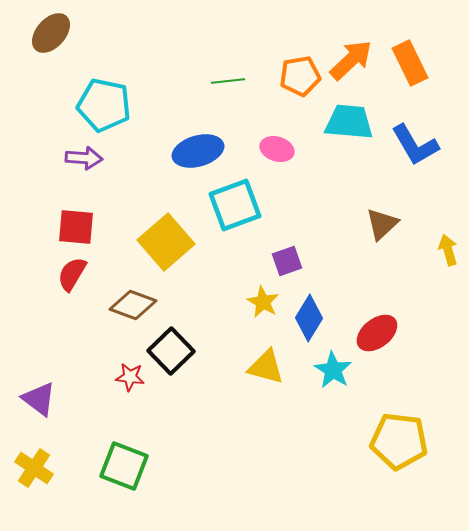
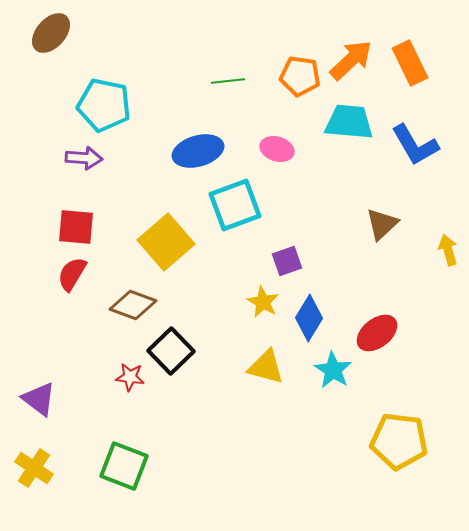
orange pentagon: rotated 18 degrees clockwise
